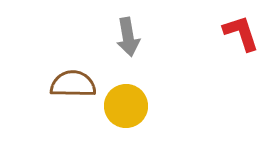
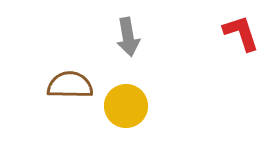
brown semicircle: moved 3 px left, 1 px down
